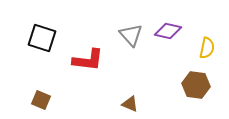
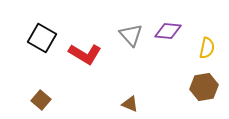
purple diamond: rotated 8 degrees counterclockwise
black square: rotated 12 degrees clockwise
red L-shape: moved 3 px left, 6 px up; rotated 24 degrees clockwise
brown hexagon: moved 8 px right, 2 px down; rotated 16 degrees counterclockwise
brown square: rotated 18 degrees clockwise
